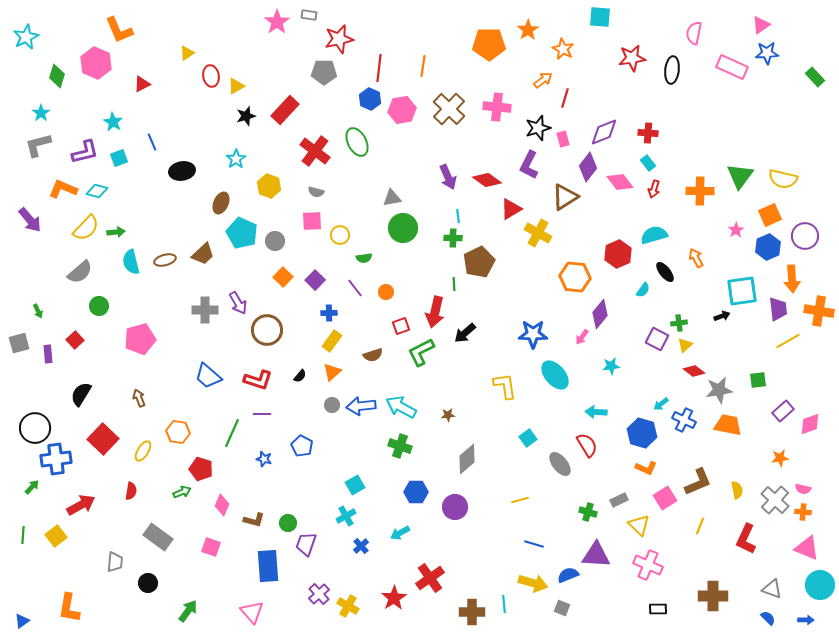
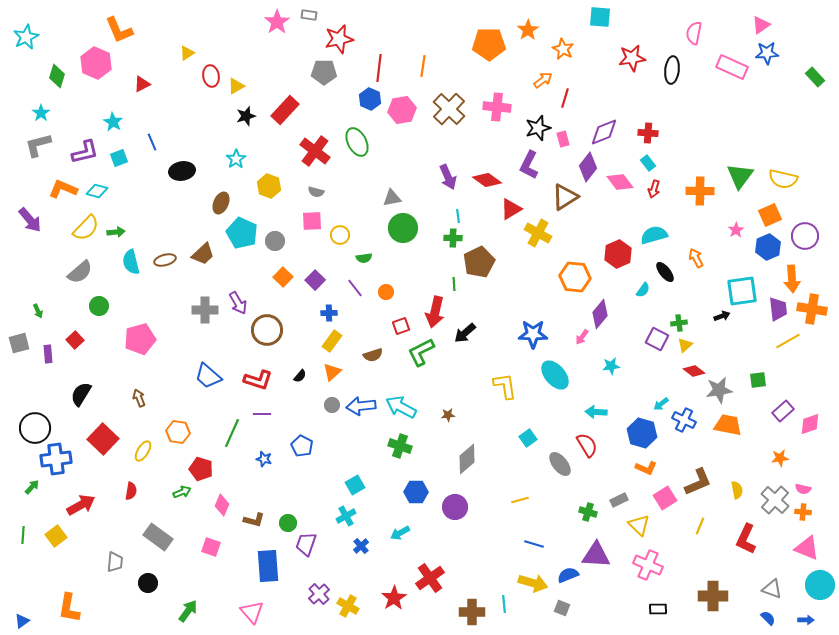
orange cross at (819, 311): moved 7 px left, 2 px up
